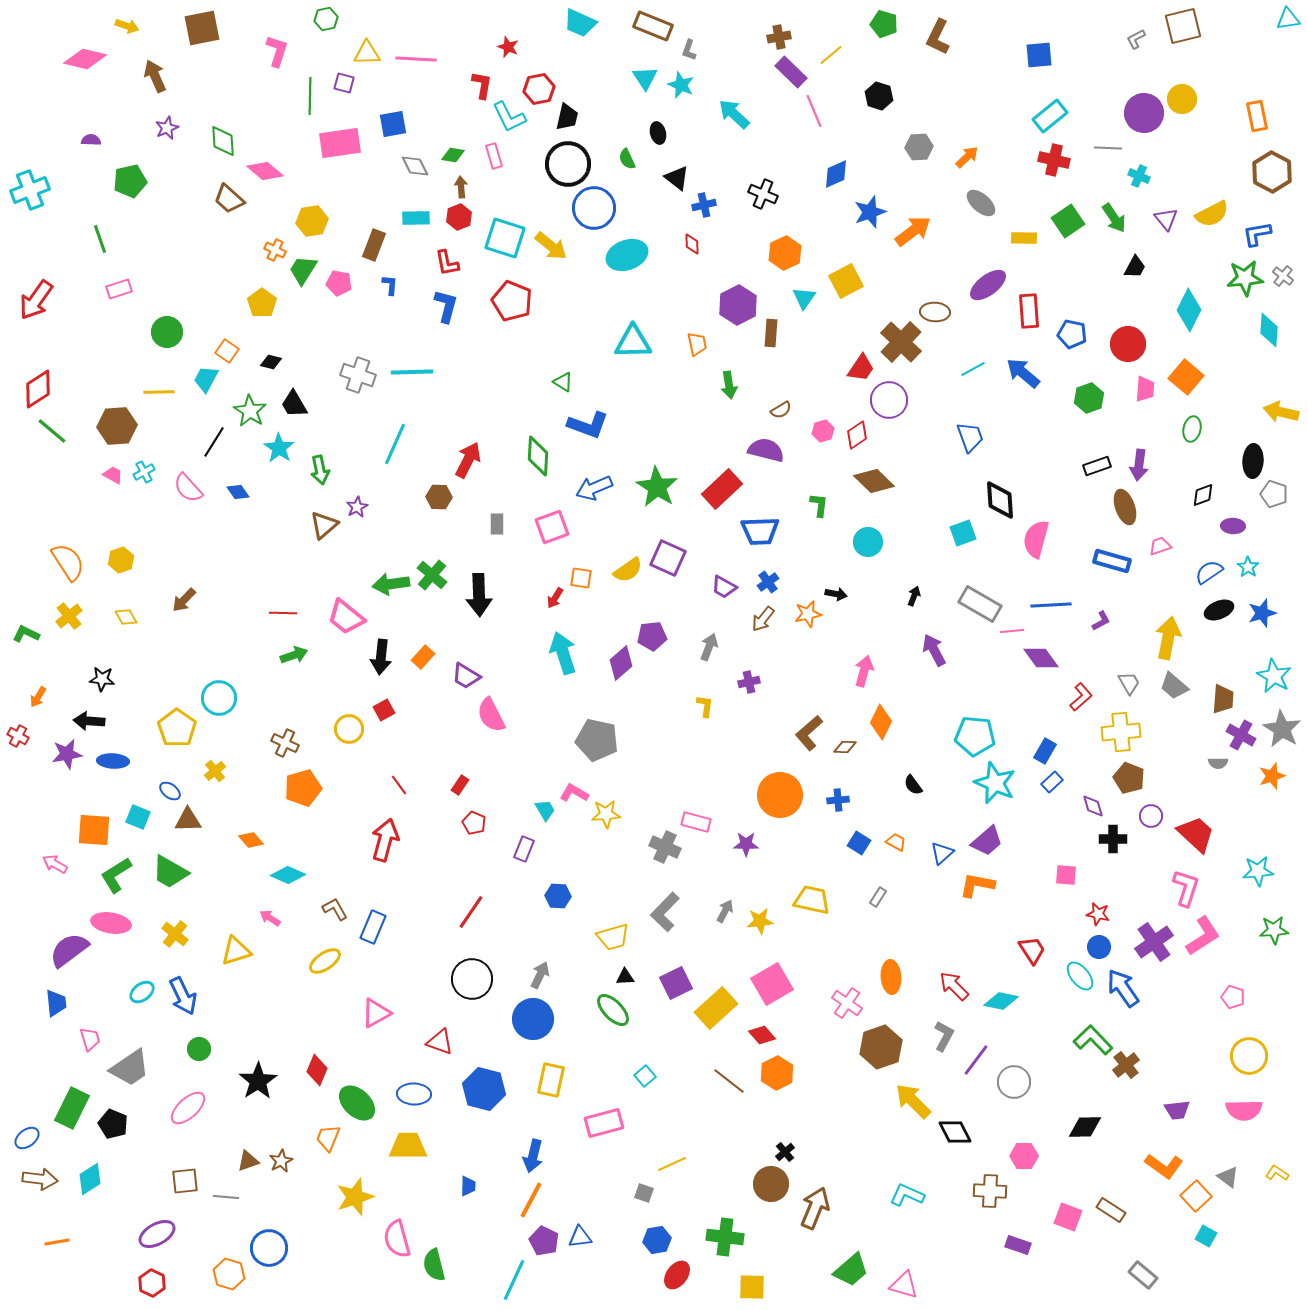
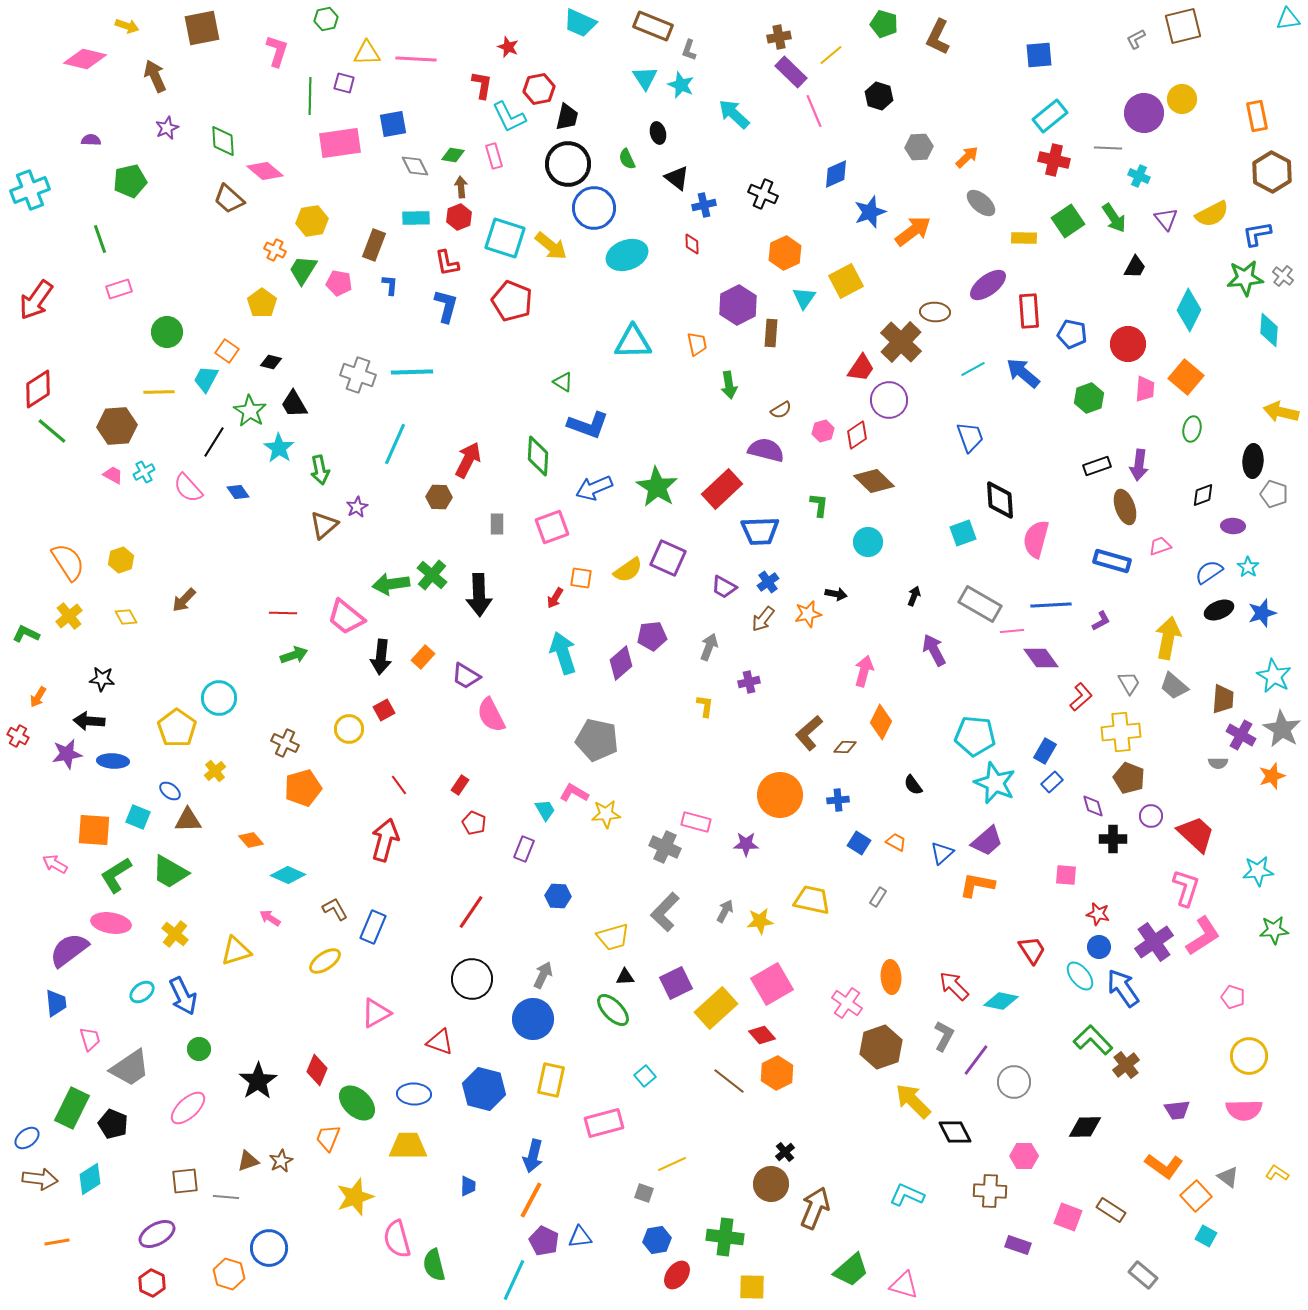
gray arrow at (540, 975): moved 3 px right
